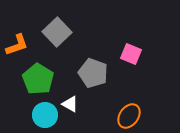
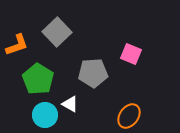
gray pentagon: rotated 24 degrees counterclockwise
